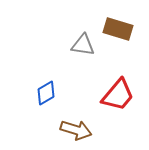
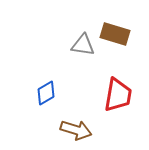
brown rectangle: moved 3 px left, 5 px down
red trapezoid: rotated 30 degrees counterclockwise
